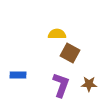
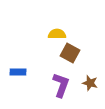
blue rectangle: moved 3 px up
brown star: moved 1 px right, 1 px up; rotated 14 degrees clockwise
